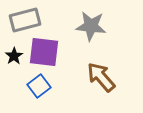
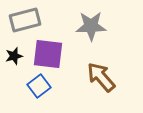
gray star: rotated 8 degrees counterclockwise
purple square: moved 4 px right, 2 px down
black star: rotated 18 degrees clockwise
